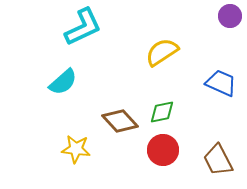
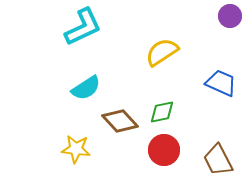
cyan semicircle: moved 23 px right, 6 px down; rotated 8 degrees clockwise
red circle: moved 1 px right
